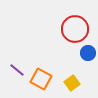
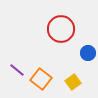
red circle: moved 14 px left
orange square: rotated 10 degrees clockwise
yellow square: moved 1 px right, 1 px up
